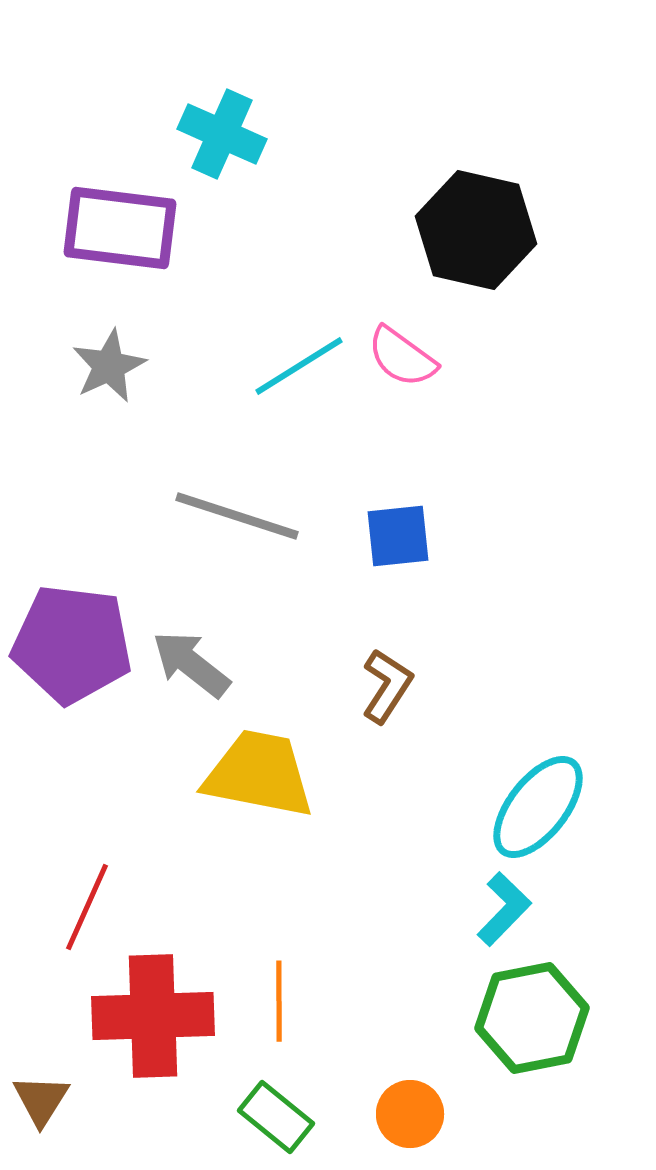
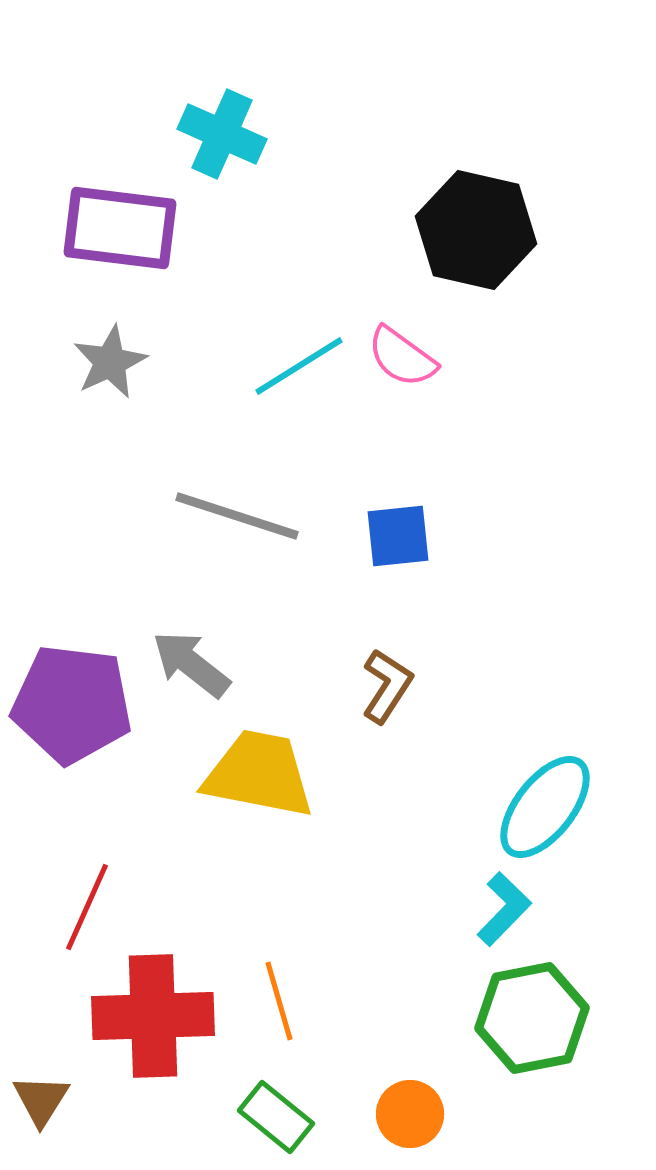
gray star: moved 1 px right, 4 px up
purple pentagon: moved 60 px down
cyan ellipse: moved 7 px right
orange line: rotated 16 degrees counterclockwise
